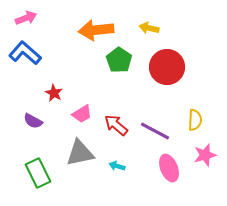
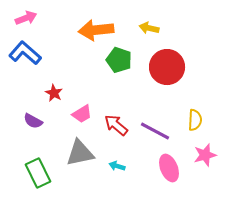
green pentagon: rotated 15 degrees counterclockwise
